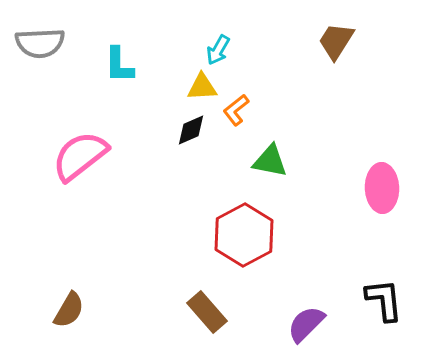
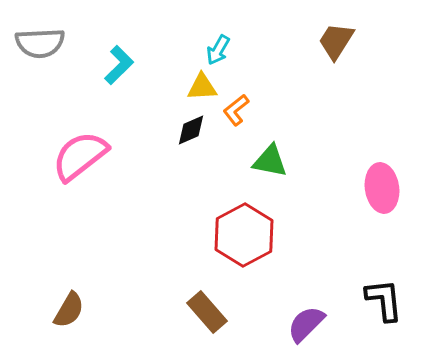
cyan L-shape: rotated 135 degrees counterclockwise
pink ellipse: rotated 6 degrees counterclockwise
